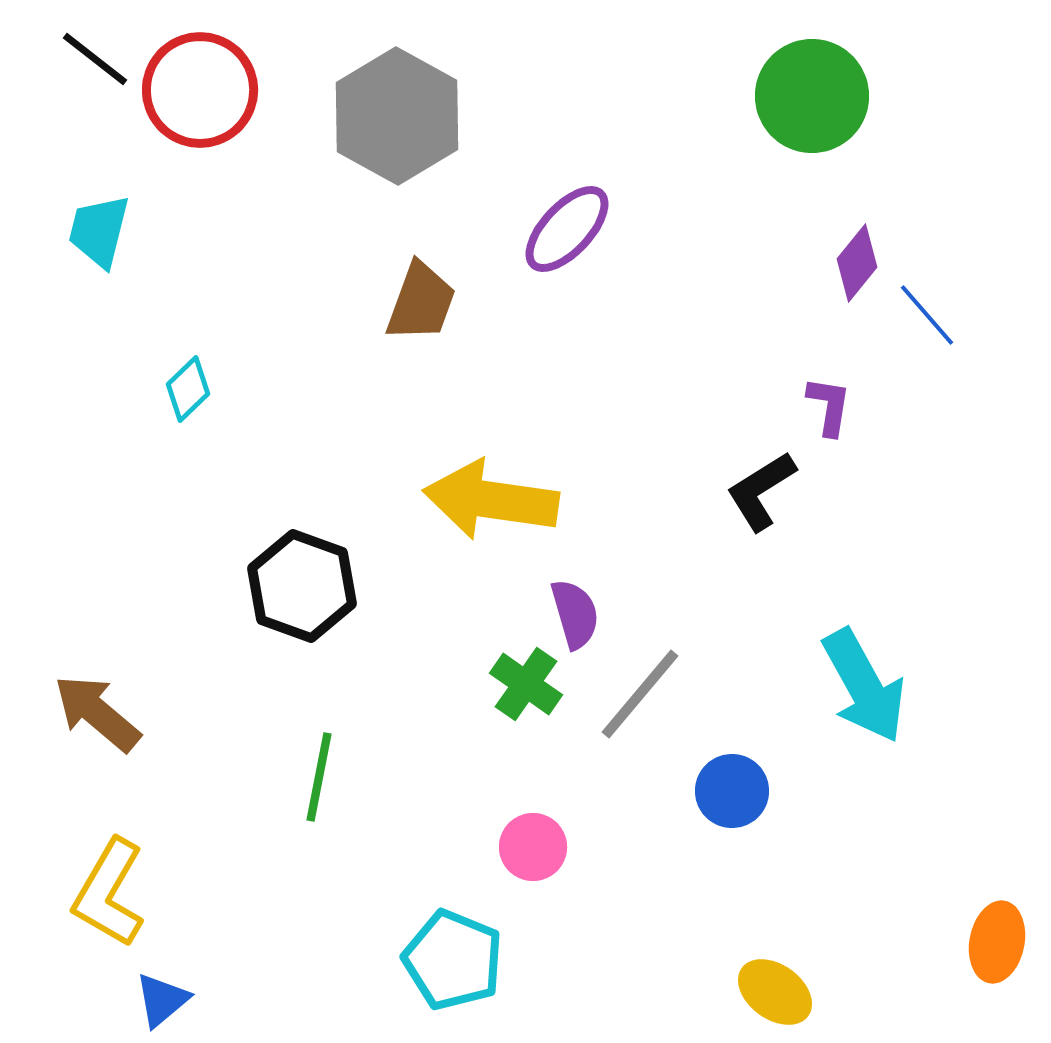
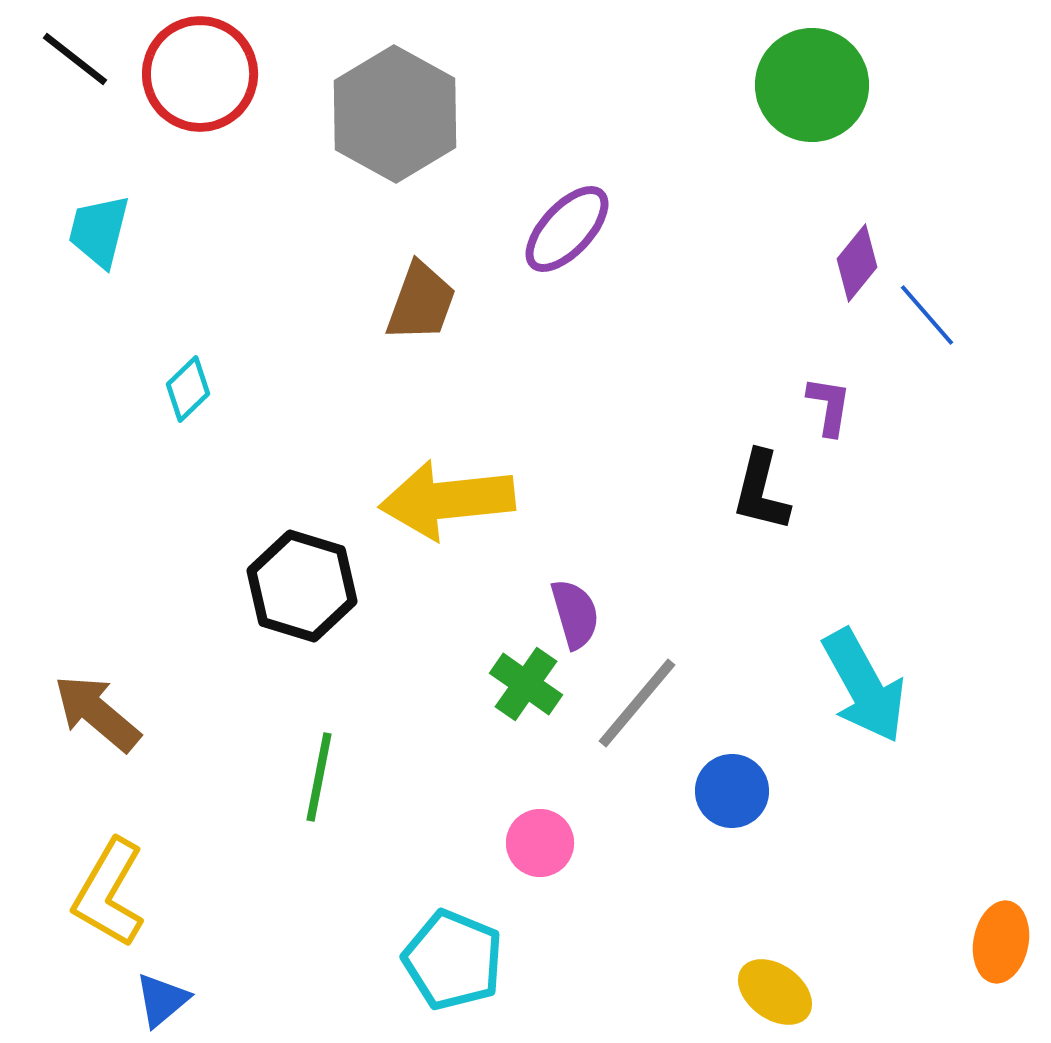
black line: moved 20 px left
red circle: moved 16 px up
green circle: moved 11 px up
gray hexagon: moved 2 px left, 2 px up
black L-shape: rotated 44 degrees counterclockwise
yellow arrow: moved 44 px left; rotated 14 degrees counterclockwise
black hexagon: rotated 3 degrees counterclockwise
gray line: moved 3 px left, 9 px down
pink circle: moved 7 px right, 4 px up
orange ellipse: moved 4 px right
